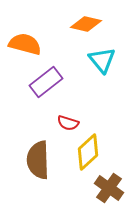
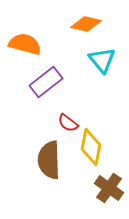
red semicircle: rotated 20 degrees clockwise
yellow diamond: moved 3 px right, 5 px up; rotated 36 degrees counterclockwise
brown semicircle: moved 11 px right
